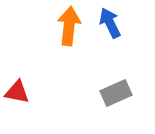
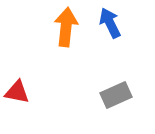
orange arrow: moved 3 px left, 1 px down
gray rectangle: moved 2 px down
